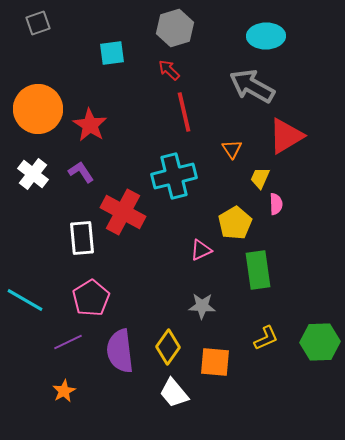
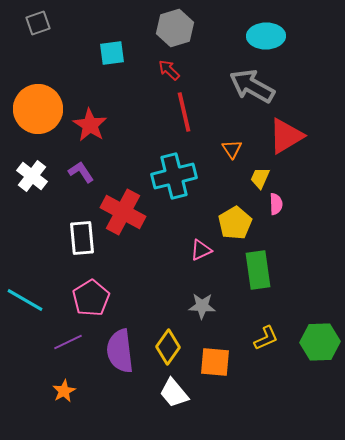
white cross: moved 1 px left, 2 px down
